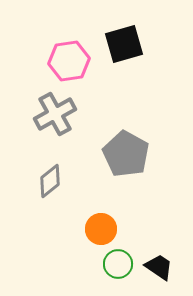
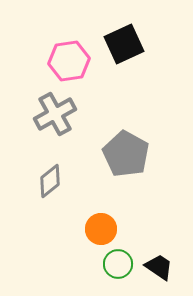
black square: rotated 9 degrees counterclockwise
